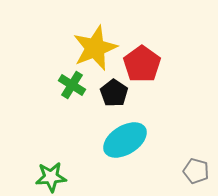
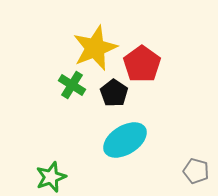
green star: rotated 16 degrees counterclockwise
